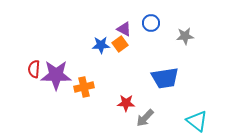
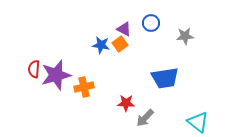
blue star: rotated 12 degrees clockwise
purple star: rotated 16 degrees counterclockwise
cyan triangle: moved 1 px right, 1 px down
